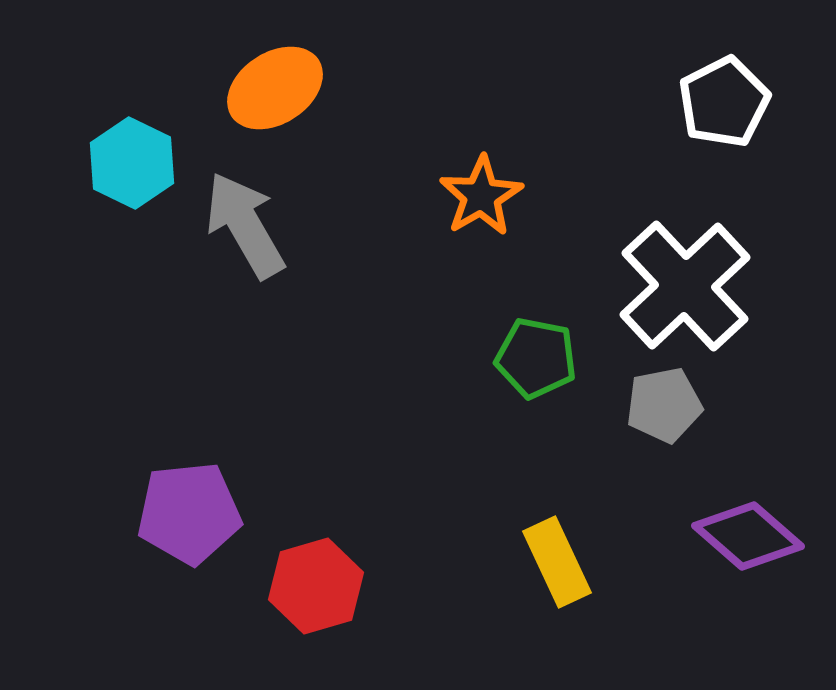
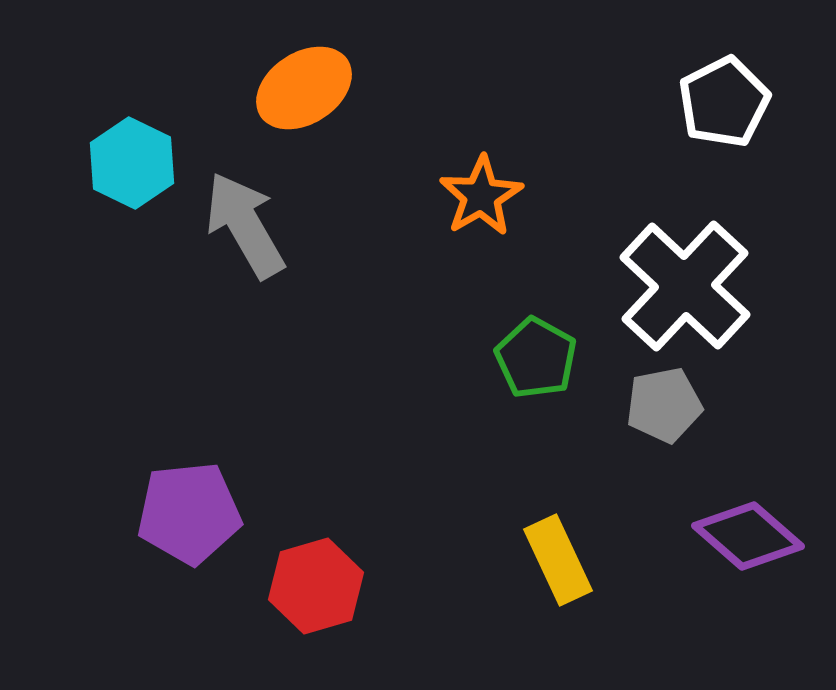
orange ellipse: moved 29 px right
white cross: rotated 4 degrees counterclockwise
green pentagon: rotated 18 degrees clockwise
yellow rectangle: moved 1 px right, 2 px up
